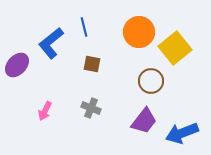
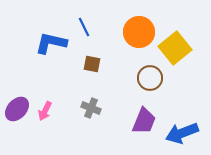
blue line: rotated 12 degrees counterclockwise
blue L-shape: rotated 52 degrees clockwise
purple ellipse: moved 44 px down
brown circle: moved 1 px left, 3 px up
purple trapezoid: rotated 16 degrees counterclockwise
